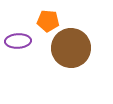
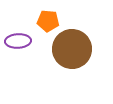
brown circle: moved 1 px right, 1 px down
